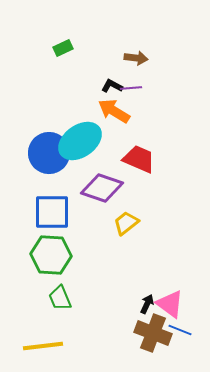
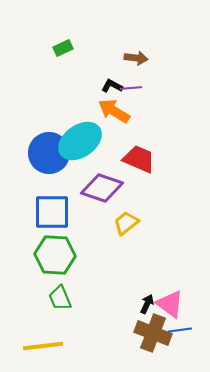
green hexagon: moved 4 px right
blue line: rotated 30 degrees counterclockwise
